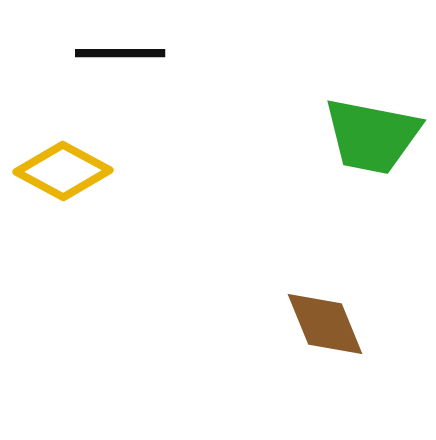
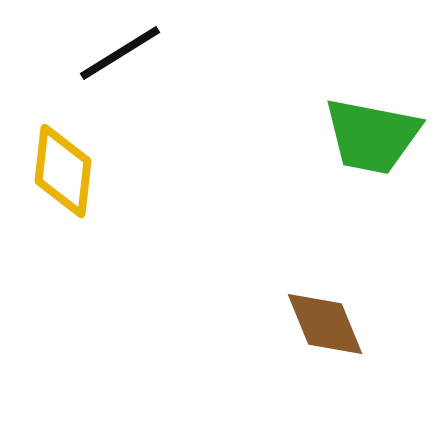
black line: rotated 32 degrees counterclockwise
yellow diamond: rotated 68 degrees clockwise
